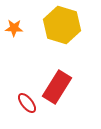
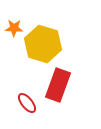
yellow hexagon: moved 19 px left, 19 px down
red rectangle: moved 1 px right, 2 px up; rotated 12 degrees counterclockwise
